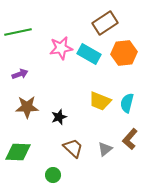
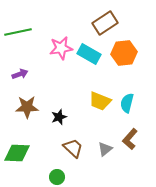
green diamond: moved 1 px left, 1 px down
green circle: moved 4 px right, 2 px down
